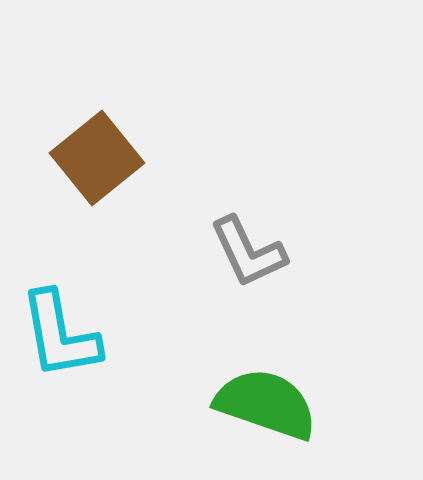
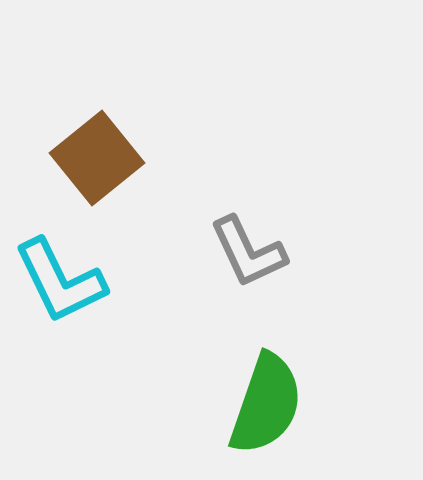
cyan L-shape: moved 54 px up; rotated 16 degrees counterclockwise
green semicircle: rotated 90 degrees clockwise
